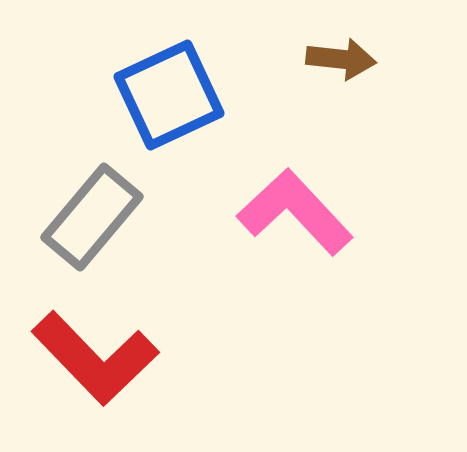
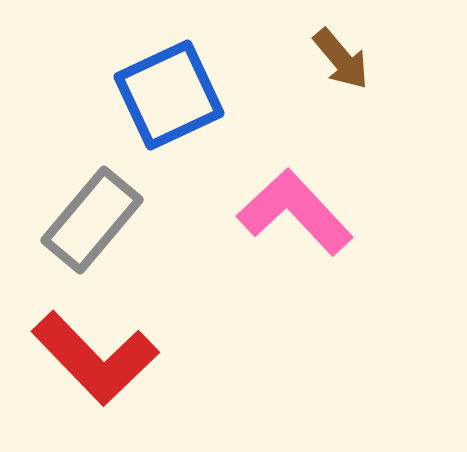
brown arrow: rotated 44 degrees clockwise
gray rectangle: moved 3 px down
